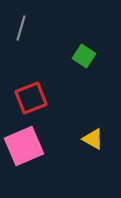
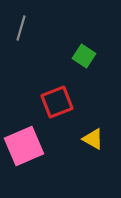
red square: moved 26 px right, 4 px down
